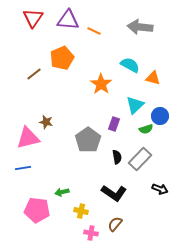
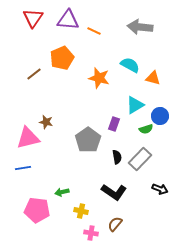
orange star: moved 2 px left, 6 px up; rotated 20 degrees counterclockwise
cyan triangle: rotated 12 degrees clockwise
black L-shape: moved 1 px up
